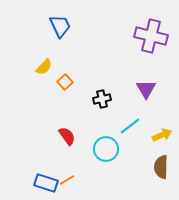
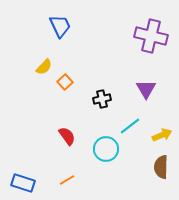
blue rectangle: moved 23 px left
